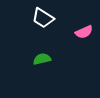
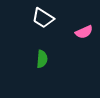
green semicircle: rotated 108 degrees clockwise
